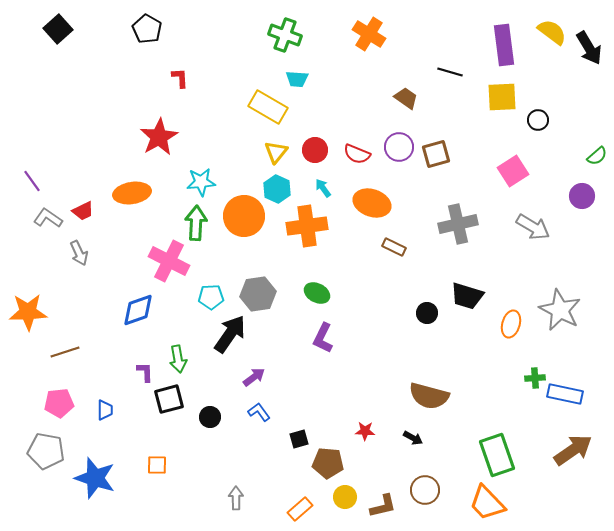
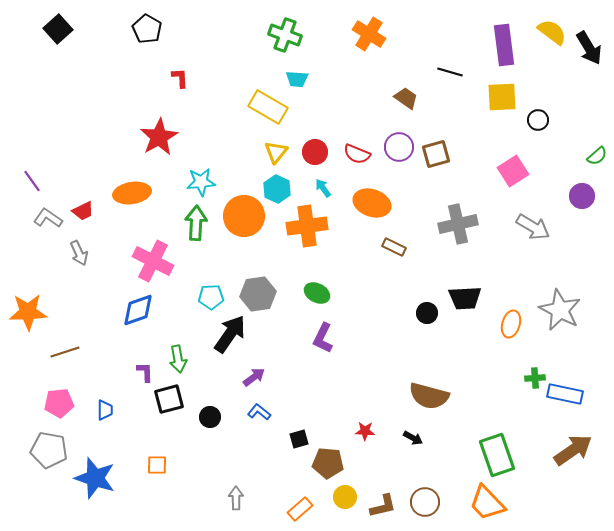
red circle at (315, 150): moved 2 px down
pink cross at (169, 261): moved 16 px left
black trapezoid at (467, 296): moved 2 px left, 2 px down; rotated 20 degrees counterclockwise
blue L-shape at (259, 412): rotated 15 degrees counterclockwise
gray pentagon at (46, 451): moved 3 px right, 1 px up
brown circle at (425, 490): moved 12 px down
